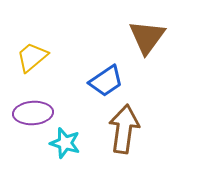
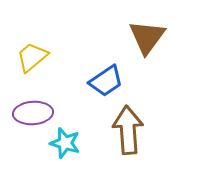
brown arrow: moved 4 px right, 1 px down; rotated 12 degrees counterclockwise
